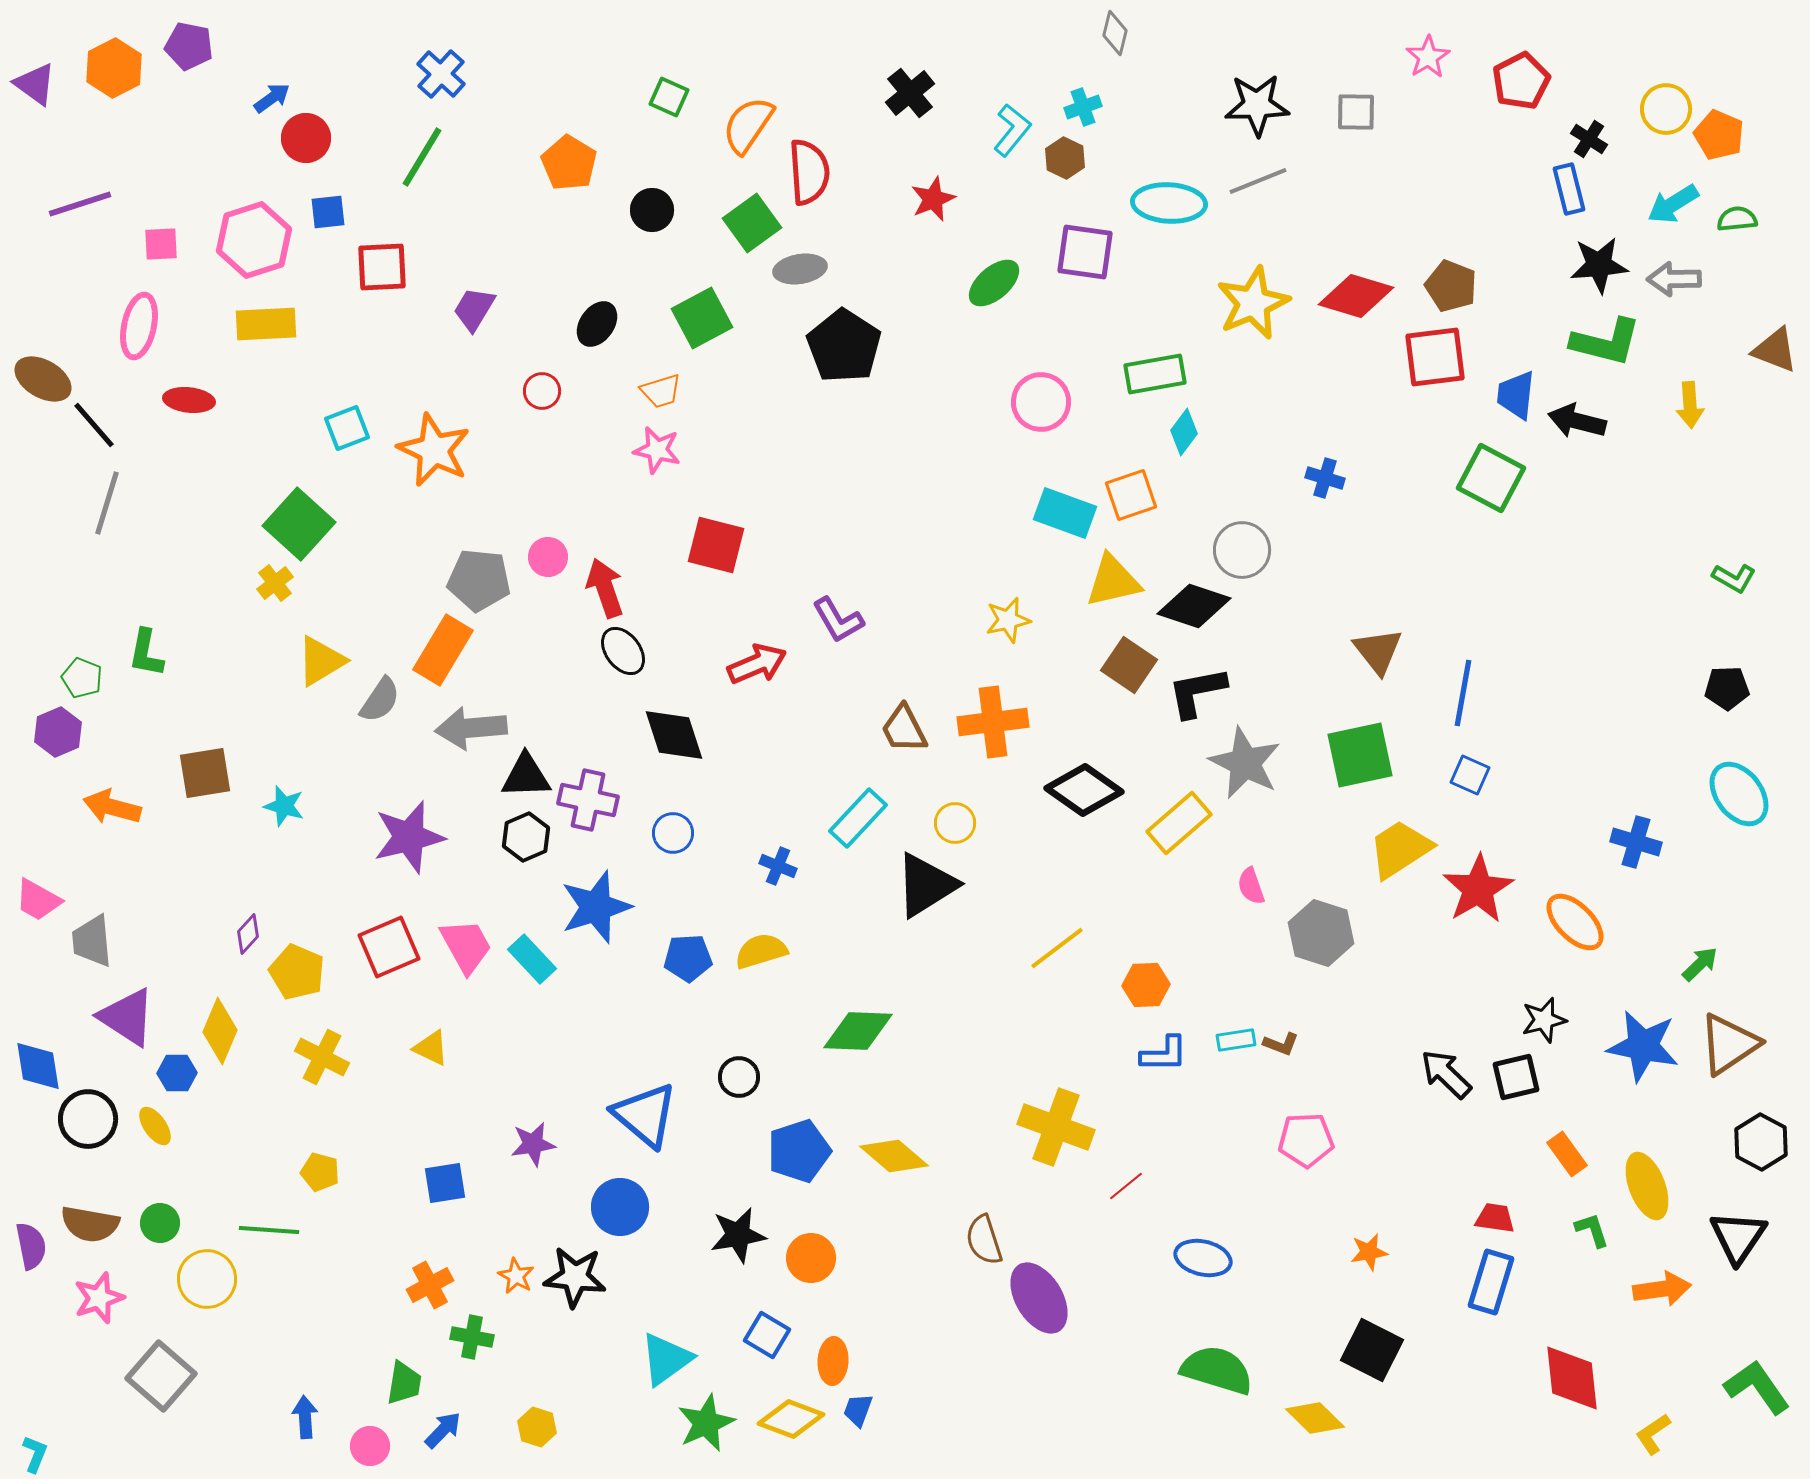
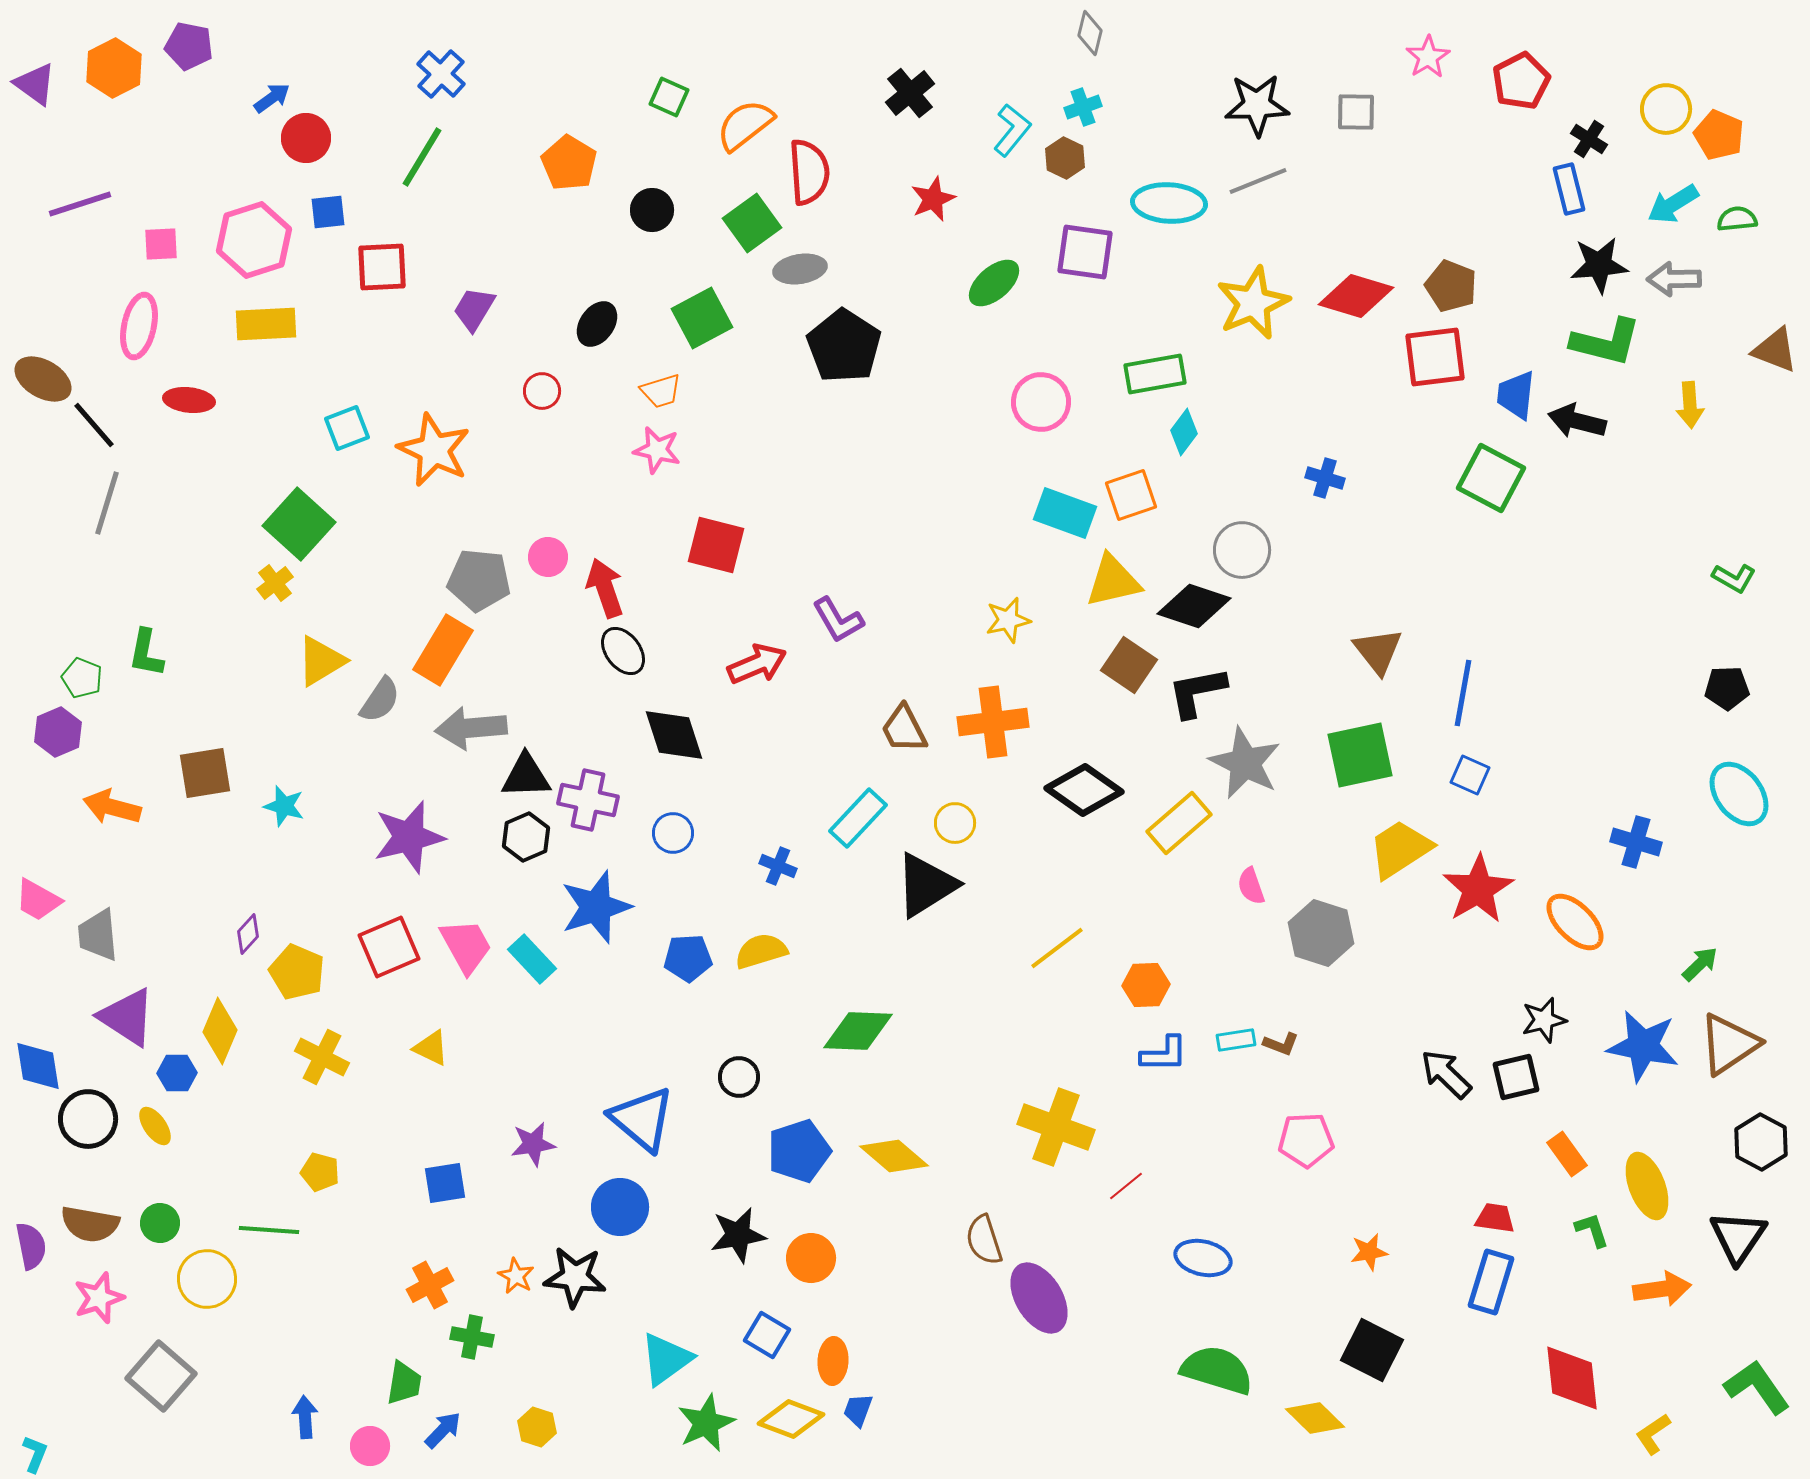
gray diamond at (1115, 33): moved 25 px left
orange semicircle at (748, 125): moved 3 px left; rotated 18 degrees clockwise
gray trapezoid at (92, 941): moved 6 px right, 6 px up
blue triangle at (645, 1115): moved 3 px left, 4 px down
